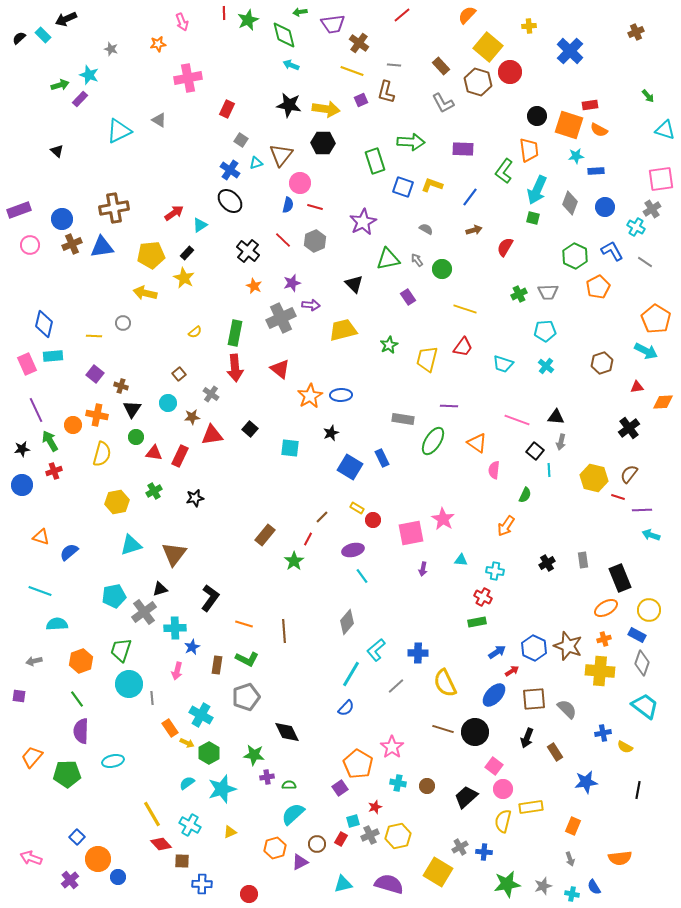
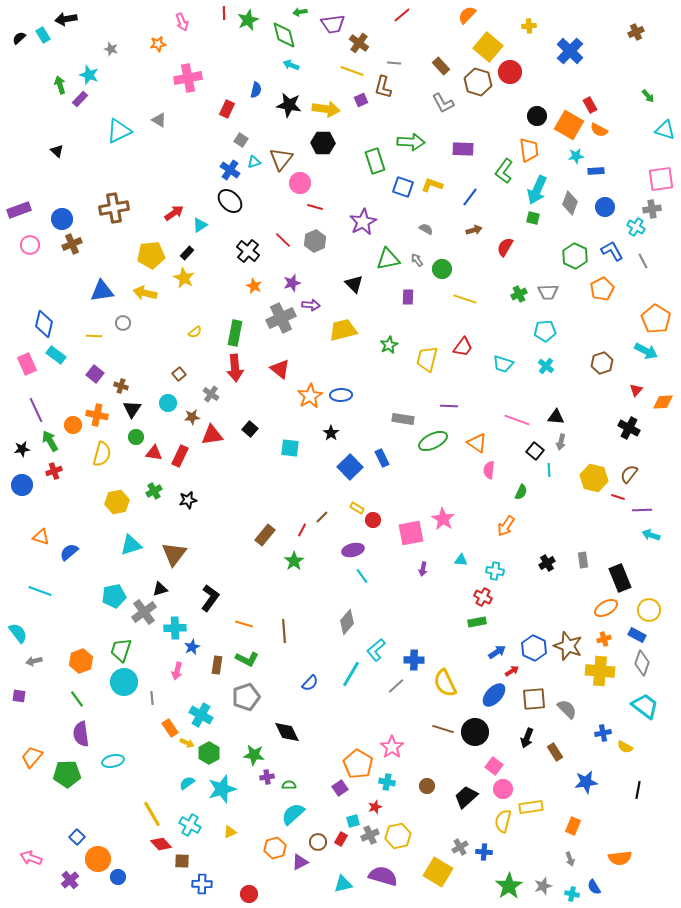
black arrow at (66, 19): rotated 15 degrees clockwise
cyan rectangle at (43, 35): rotated 14 degrees clockwise
gray line at (394, 65): moved 2 px up
green arrow at (60, 85): rotated 90 degrees counterclockwise
brown L-shape at (386, 92): moved 3 px left, 5 px up
red rectangle at (590, 105): rotated 70 degrees clockwise
orange square at (569, 125): rotated 12 degrees clockwise
brown triangle at (281, 155): moved 4 px down
cyan triangle at (256, 163): moved 2 px left, 1 px up
blue semicircle at (288, 205): moved 32 px left, 115 px up
gray cross at (652, 209): rotated 24 degrees clockwise
blue triangle at (102, 247): moved 44 px down
gray line at (645, 262): moved 2 px left, 1 px up; rotated 28 degrees clockwise
orange pentagon at (598, 287): moved 4 px right, 2 px down
purple rectangle at (408, 297): rotated 35 degrees clockwise
yellow line at (465, 309): moved 10 px up
cyan rectangle at (53, 356): moved 3 px right, 1 px up; rotated 42 degrees clockwise
red triangle at (637, 387): moved 1 px left, 3 px down; rotated 40 degrees counterclockwise
black cross at (629, 428): rotated 25 degrees counterclockwise
black star at (331, 433): rotated 14 degrees counterclockwise
green ellipse at (433, 441): rotated 32 degrees clockwise
blue square at (350, 467): rotated 15 degrees clockwise
pink semicircle at (494, 470): moved 5 px left
green semicircle at (525, 495): moved 4 px left, 3 px up
black star at (195, 498): moved 7 px left, 2 px down
red line at (308, 539): moved 6 px left, 9 px up
cyan semicircle at (57, 624): moved 39 px left, 9 px down; rotated 55 degrees clockwise
blue cross at (418, 653): moved 4 px left, 7 px down
cyan circle at (129, 684): moved 5 px left, 2 px up
blue semicircle at (346, 708): moved 36 px left, 25 px up
purple semicircle at (81, 731): moved 3 px down; rotated 10 degrees counterclockwise
cyan cross at (398, 783): moved 11 px left, 1 px up
brown circle at (317, 844): moved 1 px right, 2 px up
purple semicircle at (389, 884): moved 6 px left, 8 px up
green star at (507, 884): moved 2 px right, 2 px down; rotated 24 degrees counterclockwise
